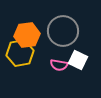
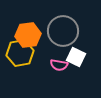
orange hexagon: moved 1 px right
white square: moved 2 px left, 3 px up
